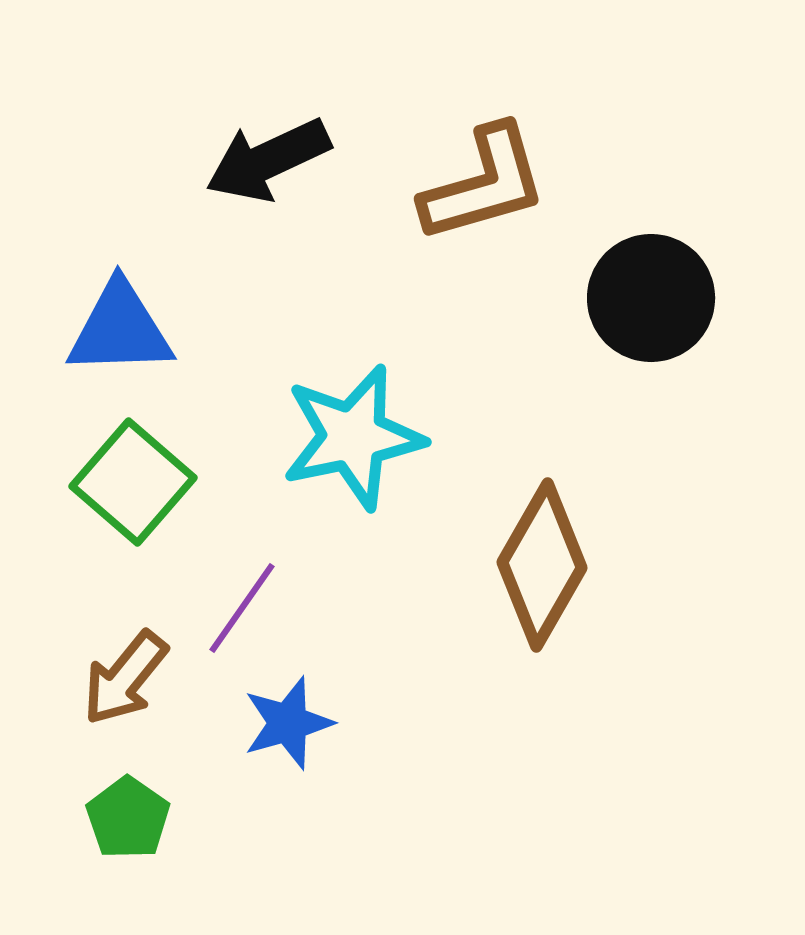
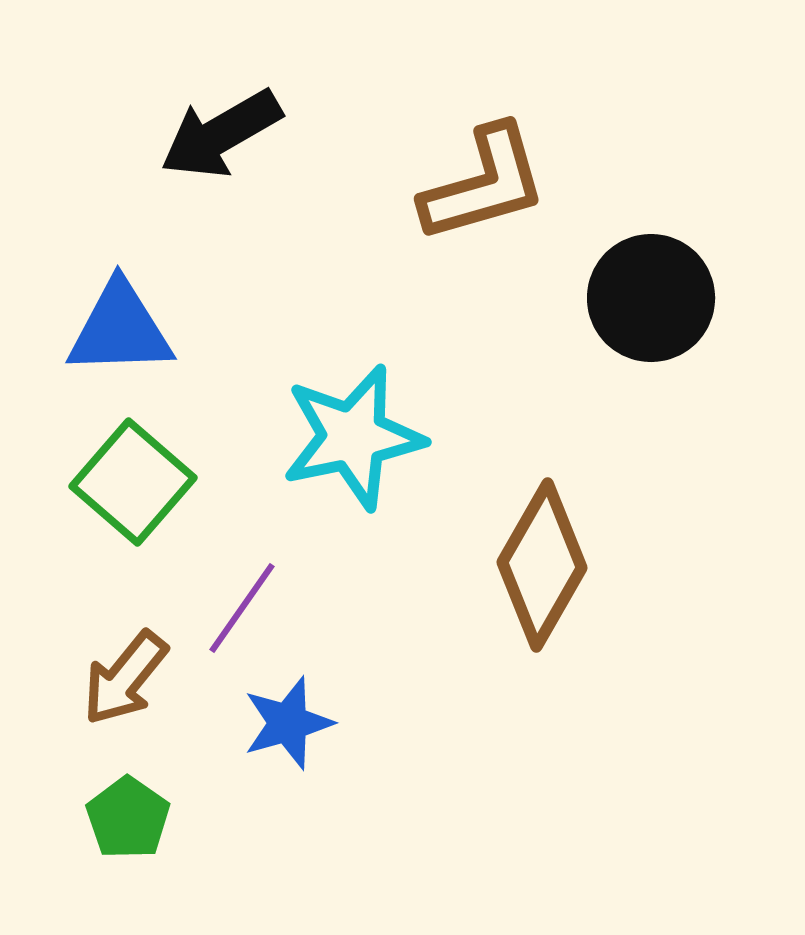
black arrow: moved 47 px left, 26 px up; rotated 5 degrees counterclockwise
